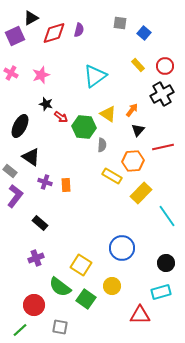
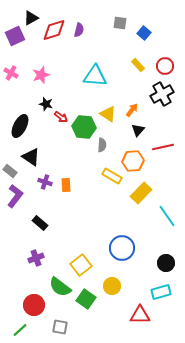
red diamond at (54, 33): moved 3 px up
cyan triangle at (95, 76): rotated 40 degrees clockwise
yellow square at (81, 265): rotated 20 degrees clockwise
